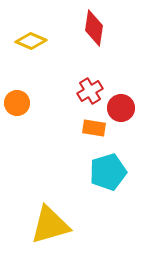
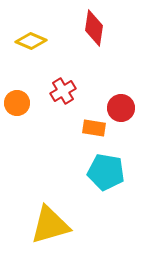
red cross: moved 27 px left
cyan pentagon: moved 2 px left; rotated 27 degrees clockwise
